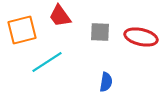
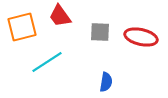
orange square: moved 3 px up
